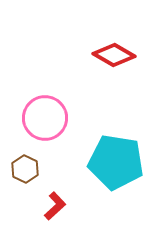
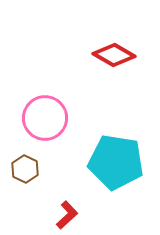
red L-shape: moved 12 px right, 9 px down
